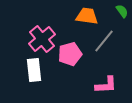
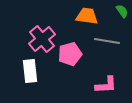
gray line: moved 3 px right; rotated 60 degrees clockwise
white rectangle: moved 4 px left, 1 px down
